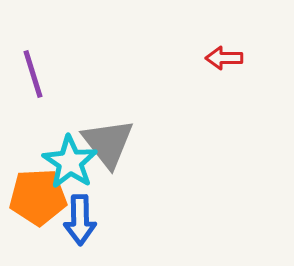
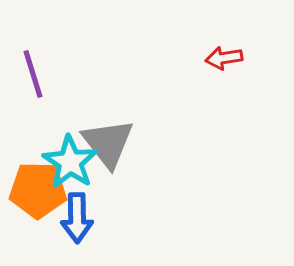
red arrow: rotated 9 degrees counterclockwise
orange pentagon: moved 7 px up; rotated 4 degrees clockwise
blue arrow: moved 3 px left, 2 px up
